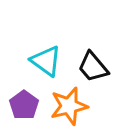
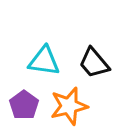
cyan triangle: moved 2 px left; rotated 28 degrees counterclockwise
black trapezoid: moved 1 px right, 4 px up
